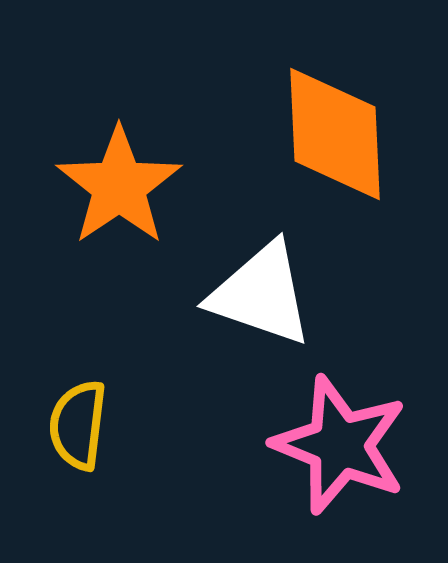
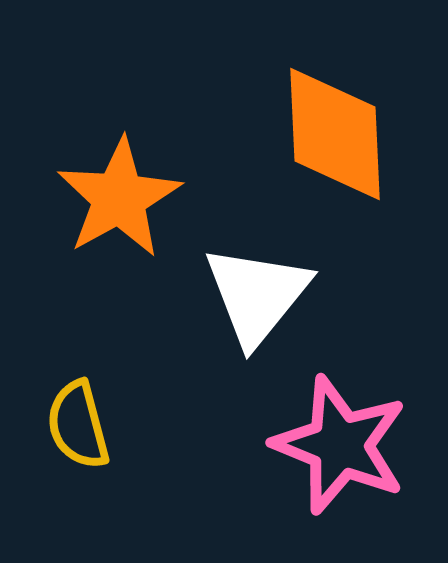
orange star: moved 12 px down; rotated 5 degrees clockwise
white triangle: moved 4 px left, 1 px down; rotated 50 degrees clockwise
yellow semicircle: rotated 22 degrees counterclockwise
